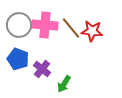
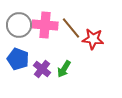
red star: moved 1 px right, 8 px down
green arrow: moved 15 px up
